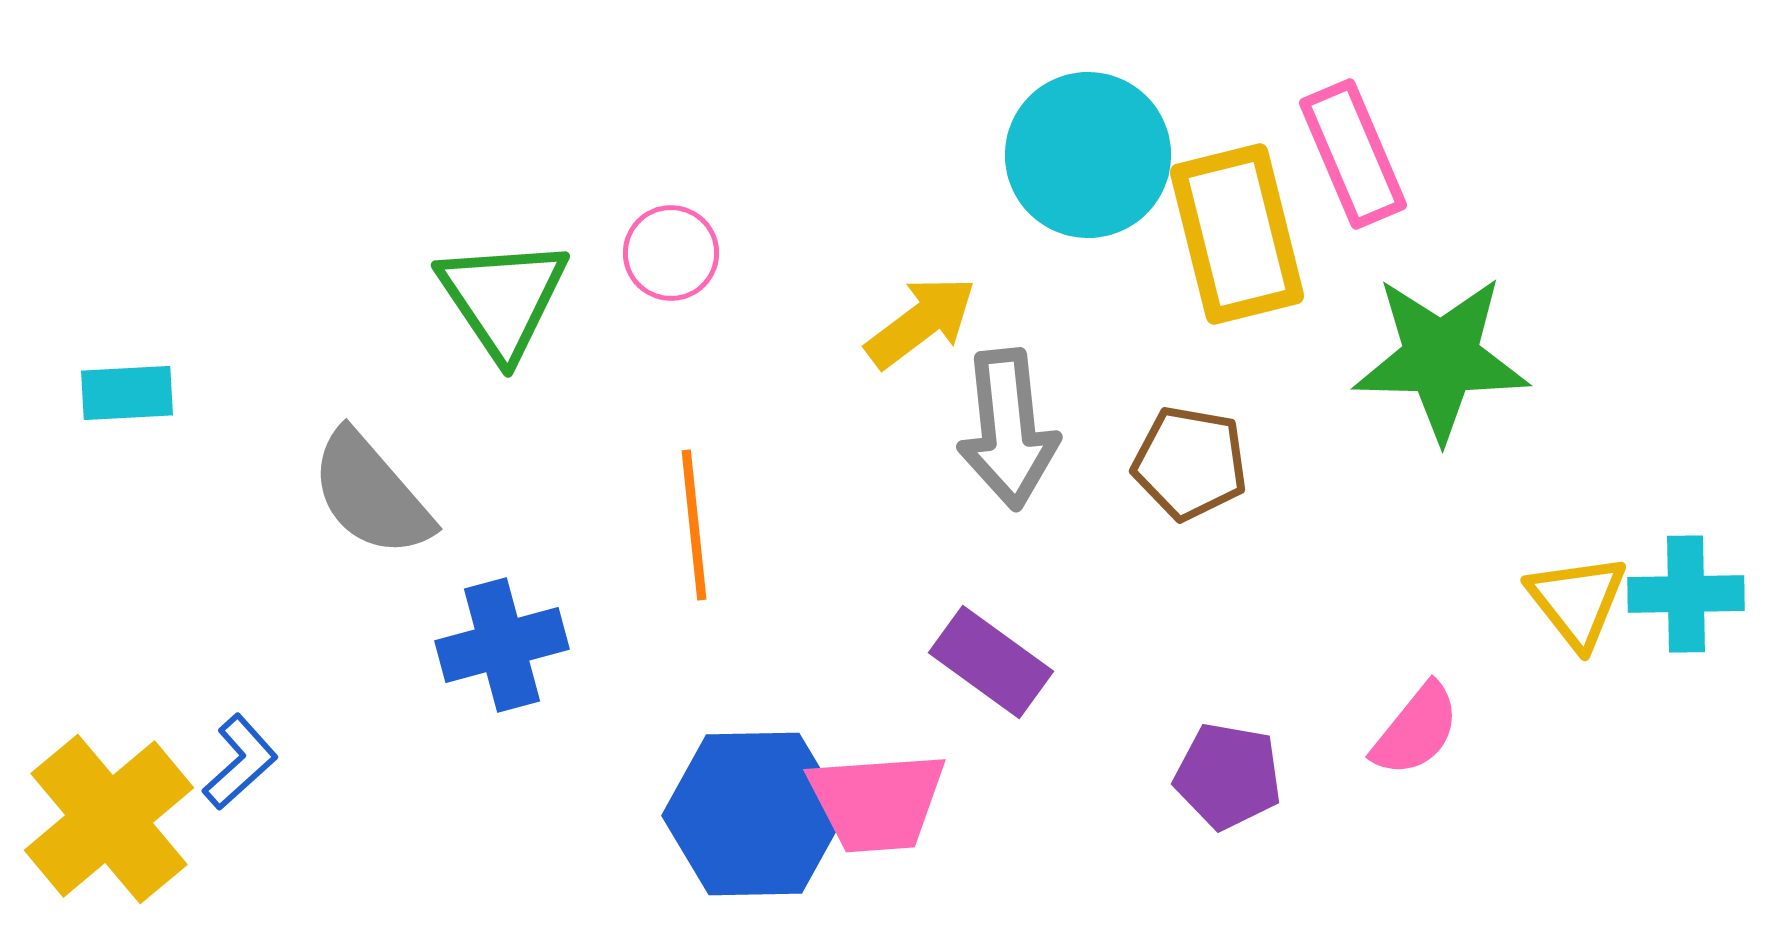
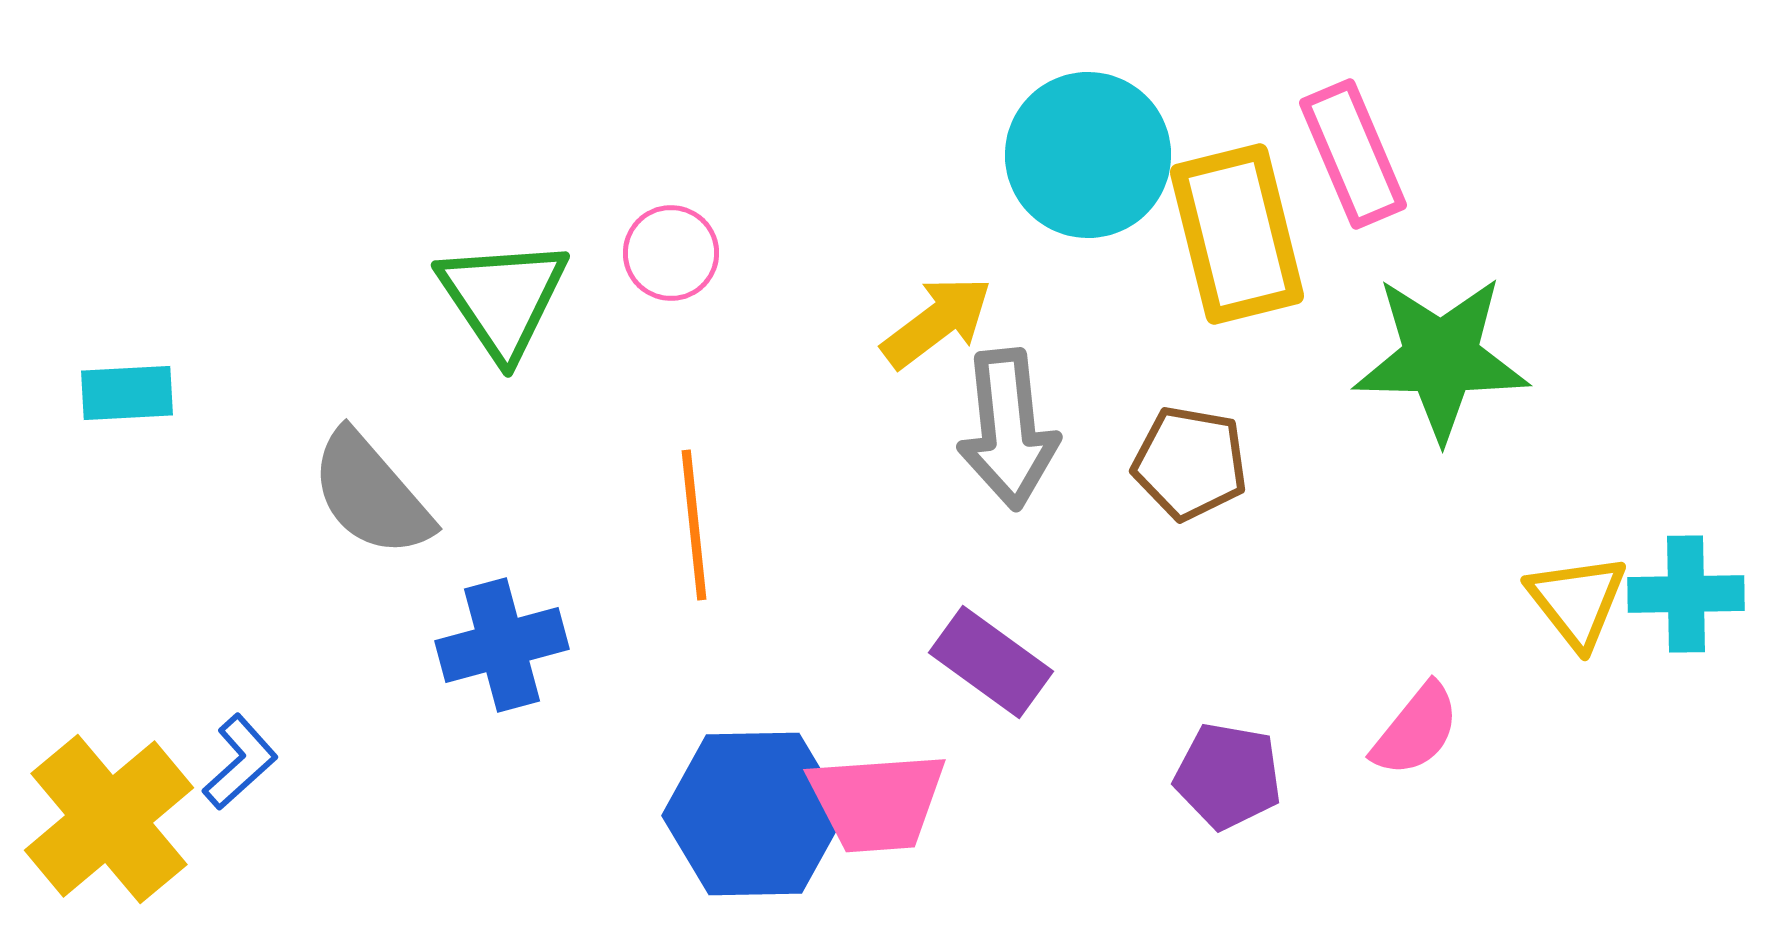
yellow arrow: moved 16 px right
